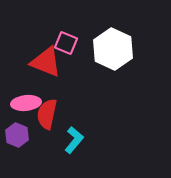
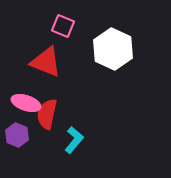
pink square: moved 3 px left, 17 px up
pink ellipse: rotated 24 degrees clockwise
